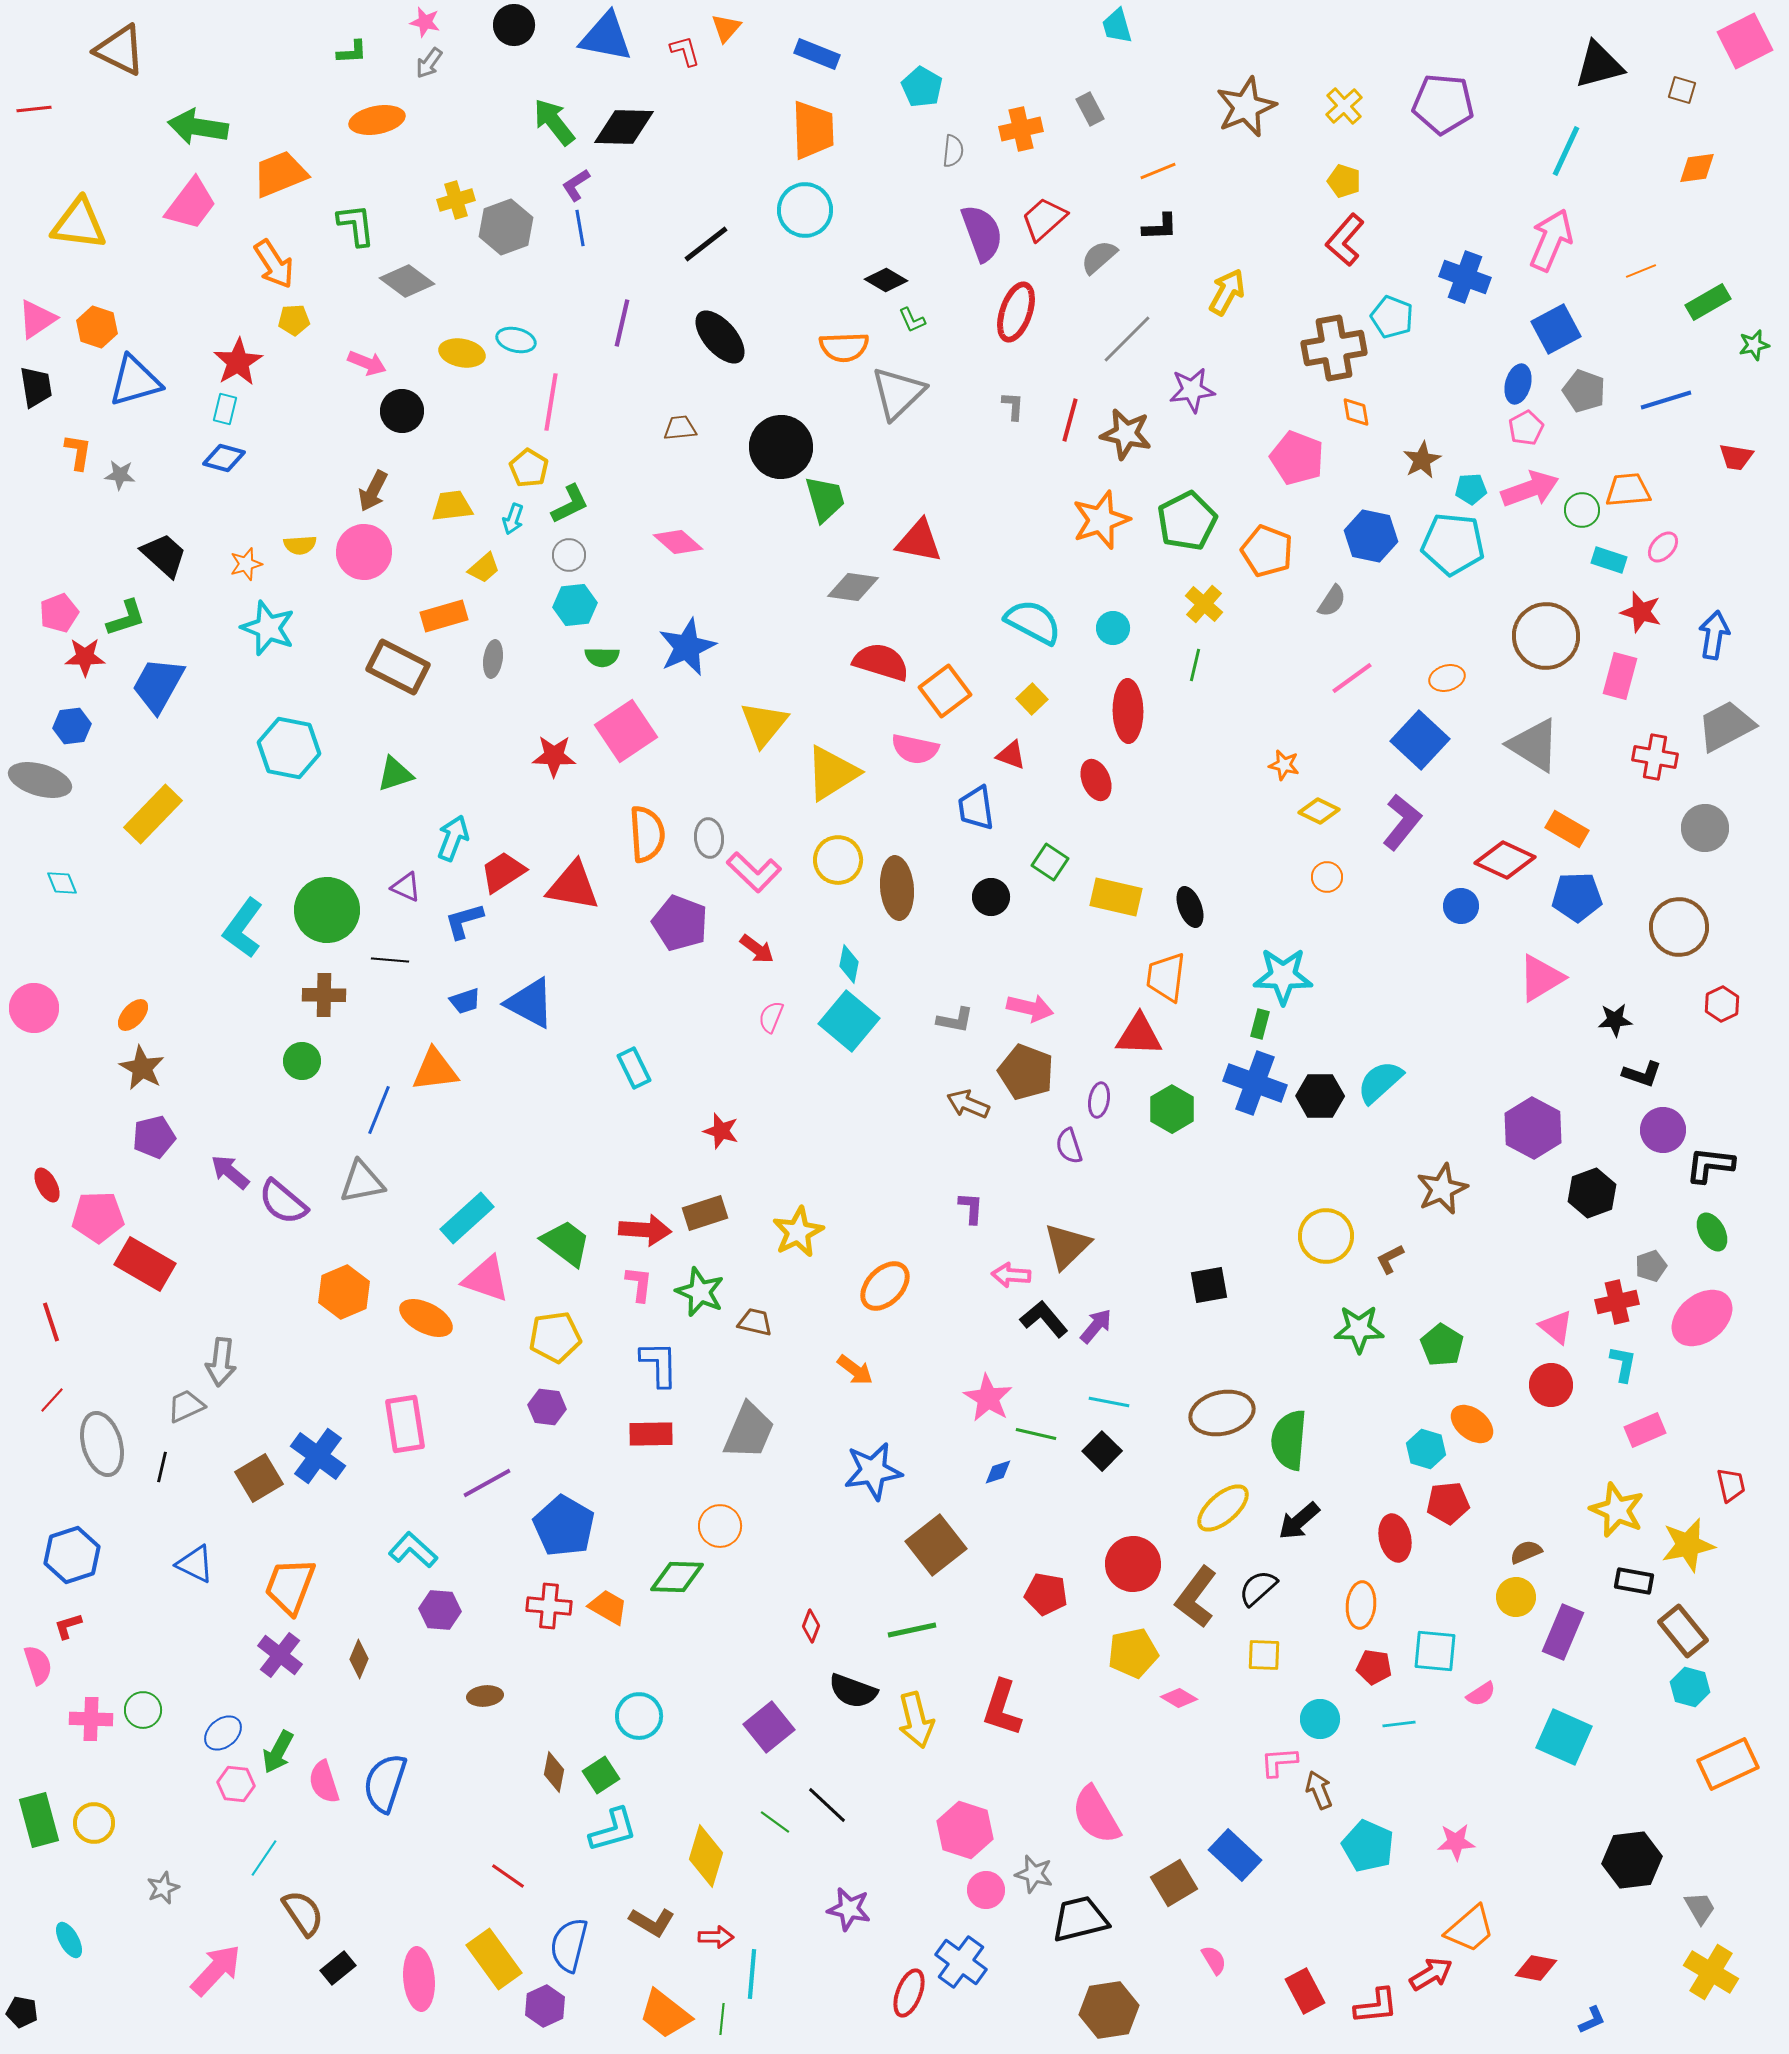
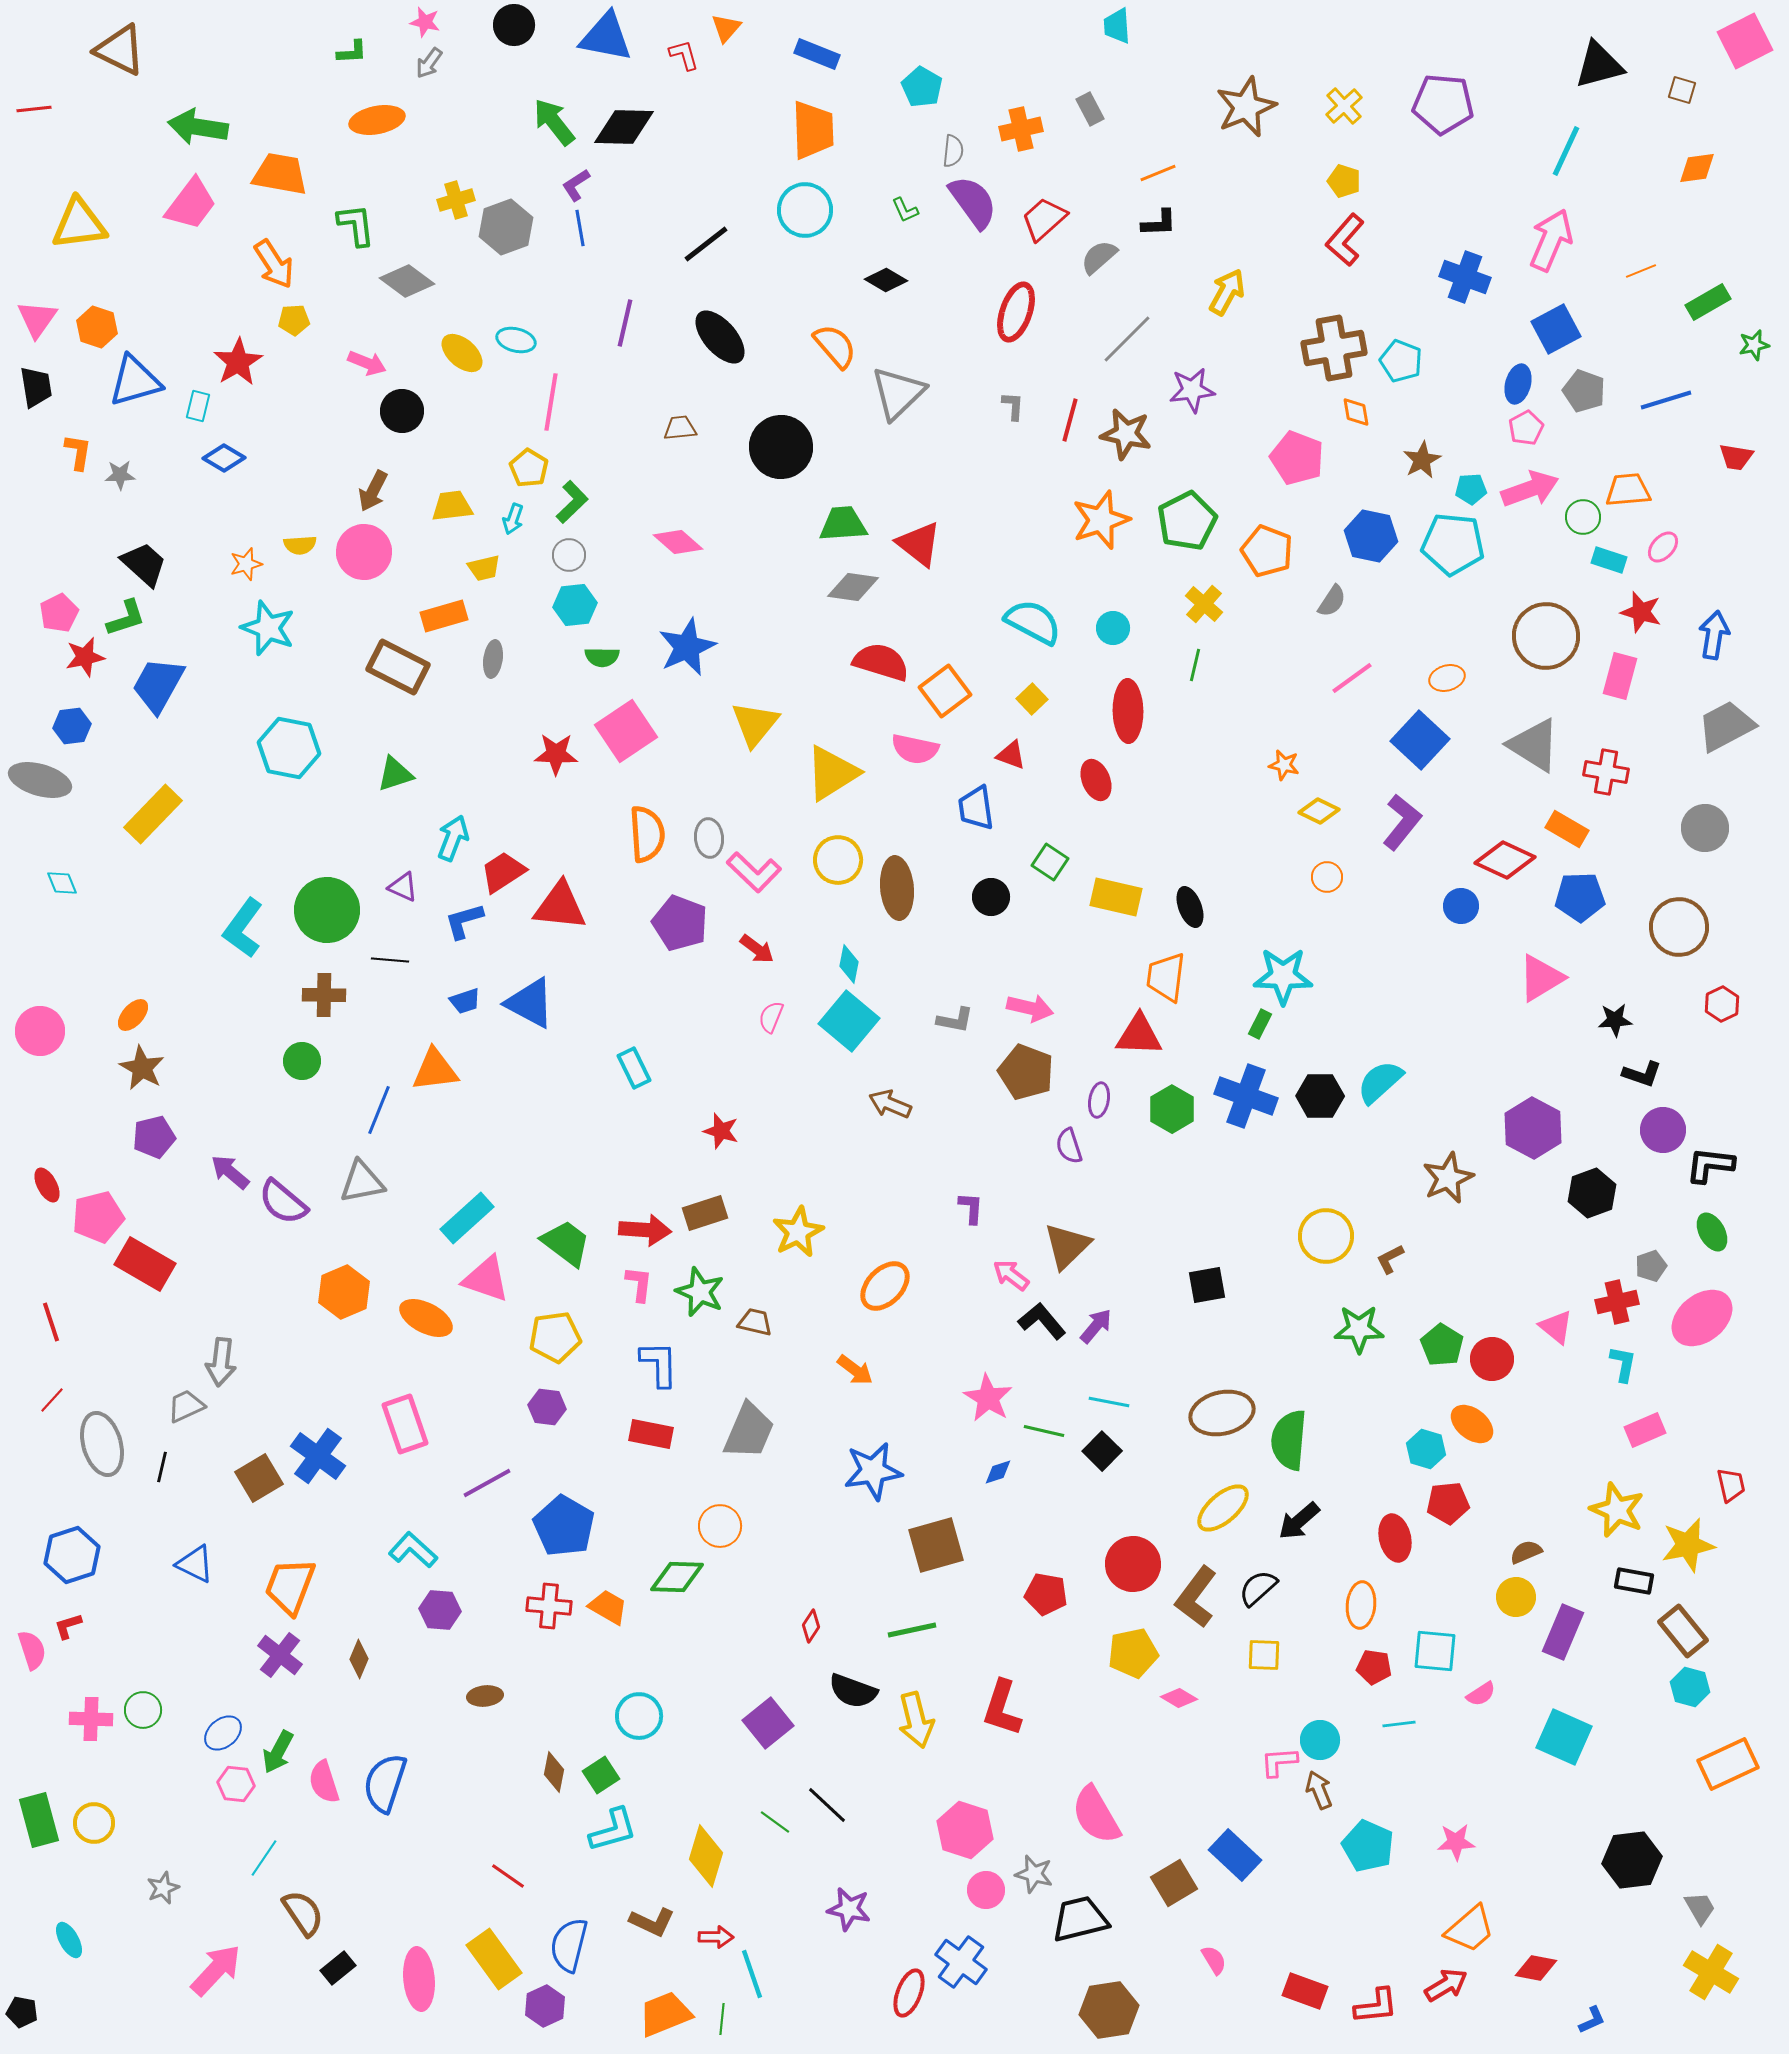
cyan trapezoid at (1117, 26): rotated 12 degrees clockwise
red L-shape at (685, 51): moved 1 px left, 4 px down
orange line at (1158, 171): moved 2 px down
orange trapezoid at (280, 174): rotated 32 degrees clockwise
yellow triangle at (79, 224): rotated 14 degrees counterclockwise
black L-shape at (1160, 227): moved 1 px left, 4 px up
purple semicircle at (982, 233): moved 9 px left, 31 px up; rotated 16 degrees counterclockwise
cyan pentagon at (1392, 317): moved 9 px right, 44 px down
pink triangle at (37, 319): rotated 21 degrees counterclockwise
green L-shape at (912, 320): moved 7 px left, 110 px up
purple line at (622, 323): moved 3 px right
orange semicircle at (844, 347): moved 9 px left, 1 px up; rotated 129 degrees counterclockwise
yellow ellipse at (462, 353): rotated 30 degrees clockwise
cyan rectangle at (225, 409): moved 27 px left, 3 px up
blue diamond at (224, 458): rotated 15 degrees clockwise
gray star at (120, 475): rotated 8 degrees counterclockwise
green trapezoid at (825, 499): moved 18 px right, 25 px down; rotated 78 degrees counterclockwise
green L-shape at (570, 504): moved 2 px right, 2 px up; rotated 18 degrees counterclockwise
green circle at (1582, 510): moved 1 px right, 7 px down
red triangle at (919, 541): moved 3 px down; rotated 27 degrees clockwise
black trapezoid at (164, 555): moved 20 px left, 9 px down
yellow trapezoid at (484, 568): rotated 28 degrees clockwise
pink pentagon at (59, 613): rotated 6 degrees counterclockwise
red star at (85, 657): rotated 12 degrees counterclockwise
yellow triangle at (764, 724): moved 9 px left
red star at (554, 756): moved 2 px right, 2 px up
red cross at (1655, 757): moved 49 px left, 15 px down
red triangle at (573, 886): moved 13 px left, 20 px down; rotated 4 degrees counterclockwise
purple triangle at (406, 887): moved 3 px left
blue pentagon at (1577, 897): moved 3 px right
pink circle at (34, 1008): moved 6 px right, 23 px down
green rectangle at (1260, 1024): rotated 12 degrees clockwise
blue cross at (1255, 1083): moved 9 px left, 13 px down
brown arrow at (968, 1104): moved 78 px left
brown star at (1442, 1189): moved 6 px right, 11 px up
pink pentagon at (98, 1217): rotated 12 degrees counterclockwise
pink arrow at (1011, 1275): rotated 33 degrees clockwise
black square at (1209, 1285): moved 2 px left
black L-shape at (1044, 1319): moved 2 px left, 2 px down
red circle at (1551, 1385): moved 59 px left, 26 px up
pink rectangle at (405, 1424): rotated 10 degrees counterclockwise
red rectangle at (651, 1434): rotated 12 degrees clockwise
green line at (1036, 1434): moved 8 px right, 3 px up
brown square at (936, 1545): rotated 22 degrees clockwise
red diamond at (811, 1626): rotated 12 degrees clockwise
pink semicircle at (38, 1665): moved 6 px left, 15 px up
cyan circle at (1320, 1719): moved 21 px down
purple square at (769, 1727): moved 1 px left, 4 px up
brown L-shape at (652, 1922): rotated 6 degrees counterclockwise
cyan line at (752, 1974): rotated 24 degrees counterclockwise
red arrow at (1431, 1974): moved 15 px right, 11 px down
red rectangle at (1305, 1991): rotated 42 degrees counterclockwise
orange trapezoid at (665, 2014): rotated 120 degrees clockwise
